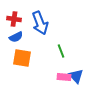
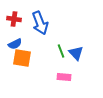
blue semicircle: moved 1 px left, 7 px down
blue triangle: moved 23 px up
